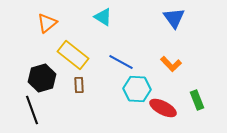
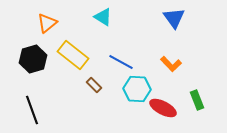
black hexagon: moved 9 px left, 19 px up
brown rectangle: moved 15 px right; rotated 42 degrees counterclockwise
